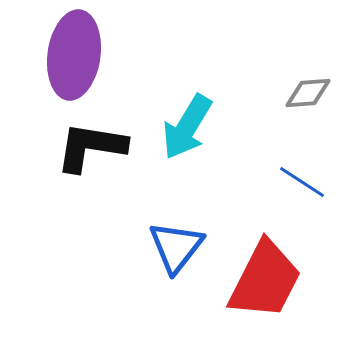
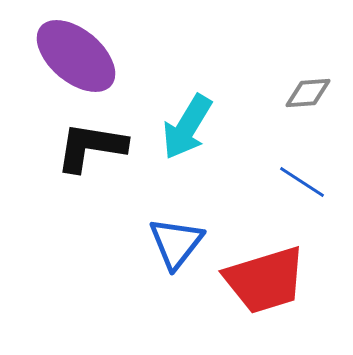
purple ellipse: moved 2 px right, 1 px down; rotated 58 degrees counterclockwise
blue triangle: moved 4 px up
red trapezoid: rotated 46 degrees clockwise
